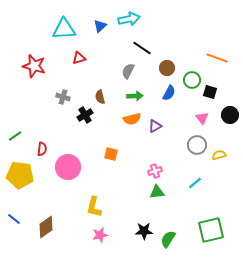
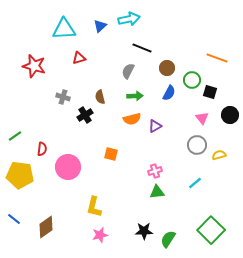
black line: rotated 12 degrees counterclockwise
green square: rotated 32 degrees counterclockwise
